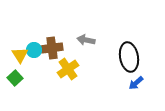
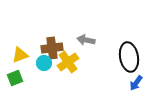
cyan circle: moved 10 px right, 13 px down
yellow triangle: rotated 42 degrees clockwise
yellow cross: moved 7 px up
green square: rotated 21 degrees clockwise
blue arrow: rotated 14 degrees counterclockwise
